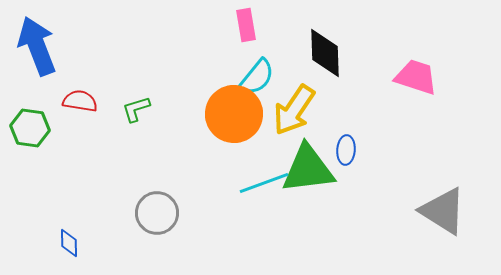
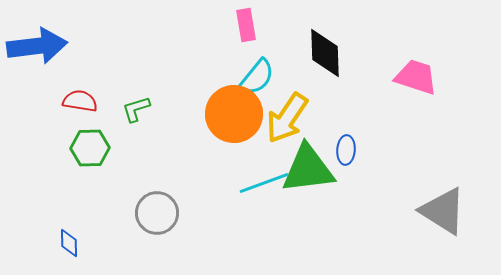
blue arrow: rotated 104 degrees clockwise
yellow arrow: moved 7 px left, 8 px down
green hexagon: moved 60 px right, 20 px down; rotated 9 degrees counterclockwise
